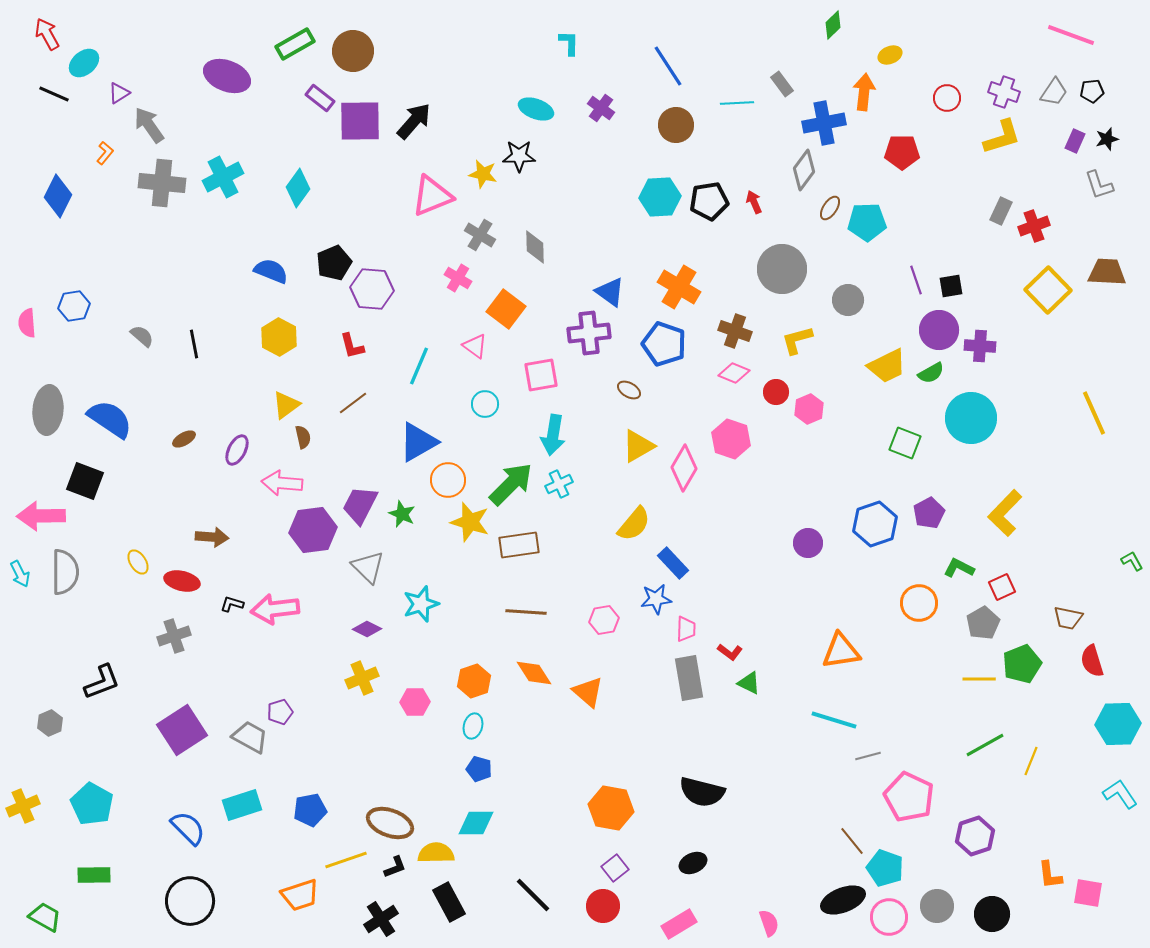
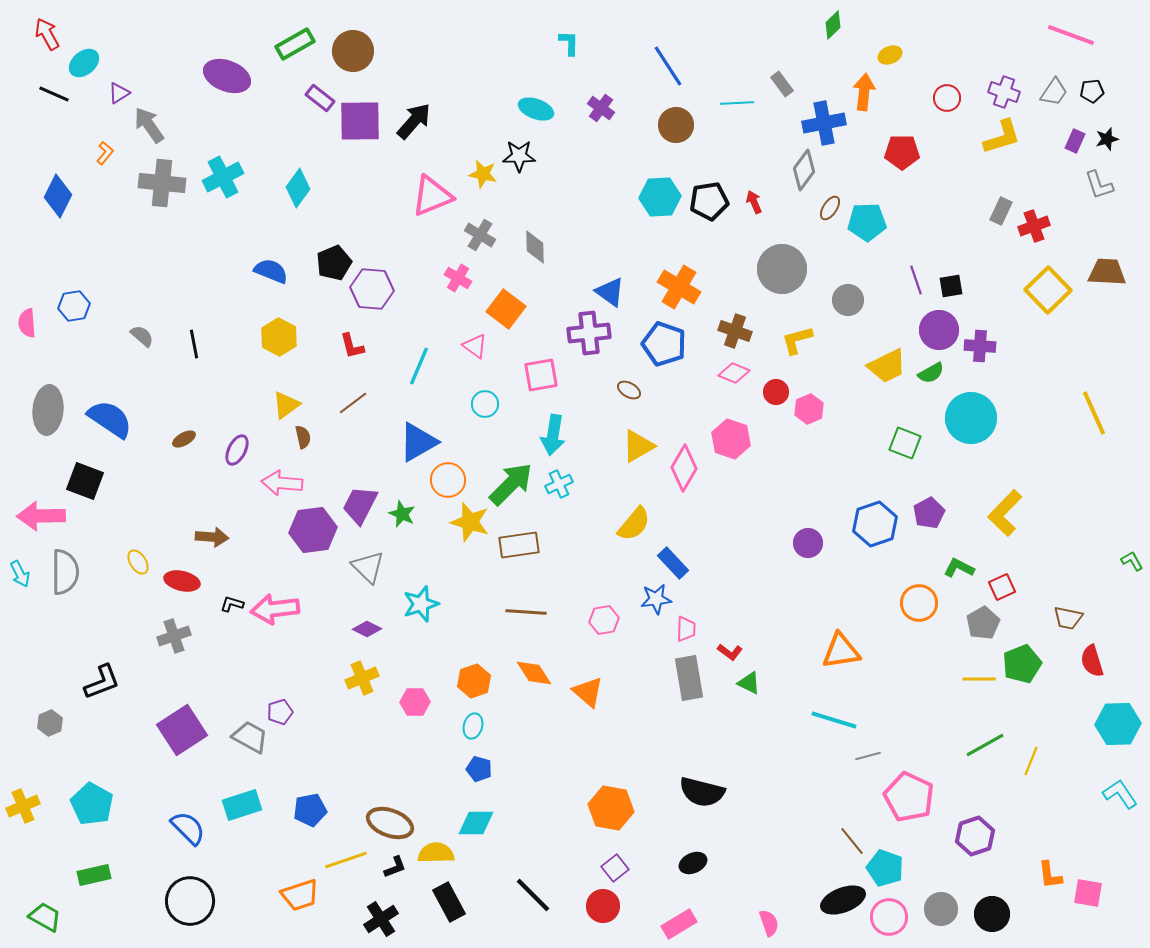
green rectangle at (94, 875): rotated 12 degrees counterclockwise
gray circle at (937, 906): moved 4 px right, 3 px down
